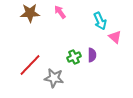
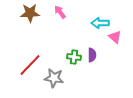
cyan arrow: moved 2 px down; rotated 114 degrees clockwise
green cross: rotated 32 degrees clockwise
